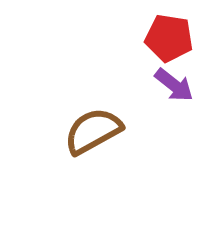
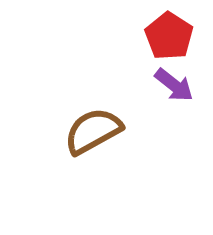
red pentagon: moved 2 px up; rotated 24 degrees clockwise
